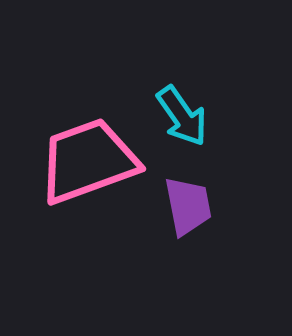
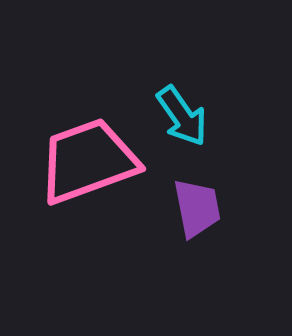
purple trapezoid: moved 9 px right, 2 px down
